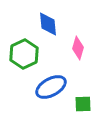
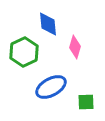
pink diamond: moved 3 px left, 1 px up
green hexagon: moved 2 px up
green square: moved 3 px right, 2 px up
